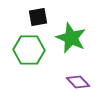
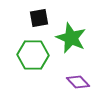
black square: moved 1 px right, 1 px down
green hexagon: moved 4 px right, 5 px down
